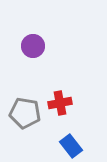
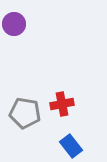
purple circle: moved 19 px left, 22 px up
red cross: moved 2 px right, 1 px down
